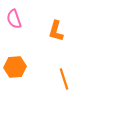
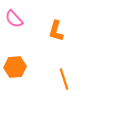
pink semicircle: rotated 24 degrees counterclockwise
